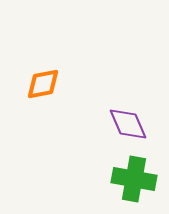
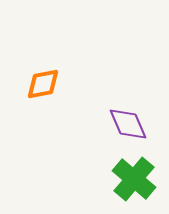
green cross: rotated 30 degrees clockwise
